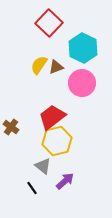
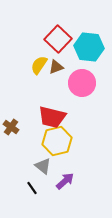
red square: moved 9 px right, 16 px down
cyan hexagon: moved 6 px right, 1 px up; rotated 20 degrees counterclockwise
red trapezoid: rotated 128 degrees counterclockwise
